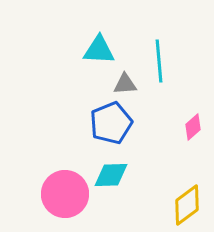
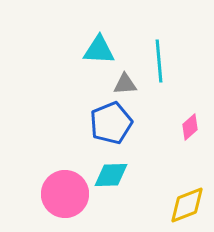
pink diamond: moved 3 px left
yellow diamond: rotated 15 degrees clockwise
